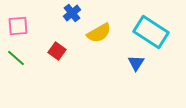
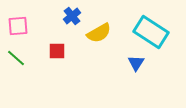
blue cross: moved 3 px down
red square: rotated 36 degrees counterclockwise
